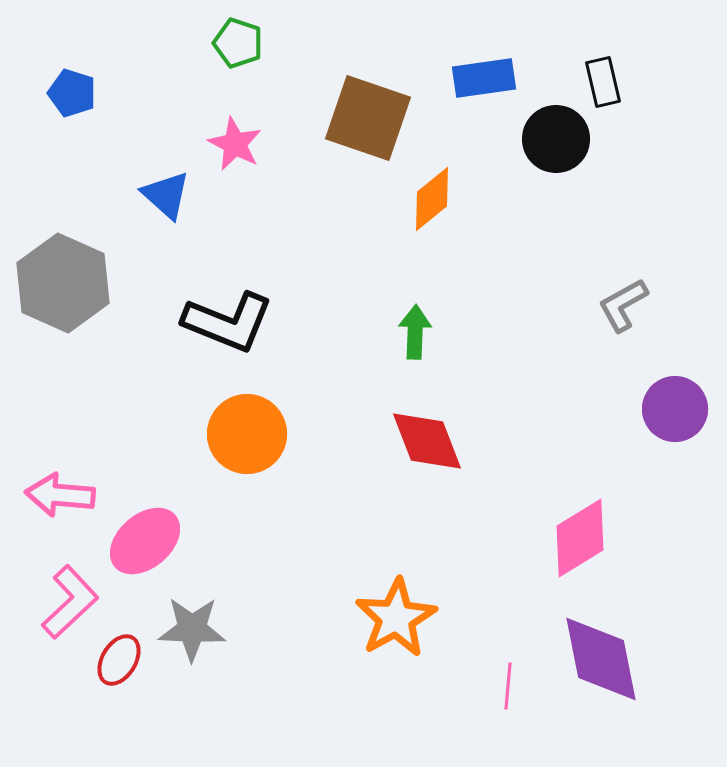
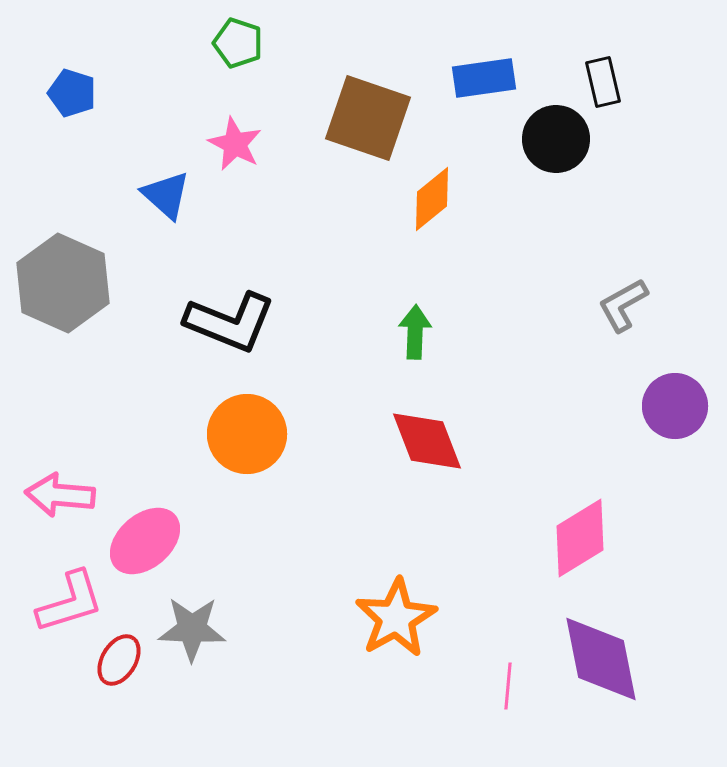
black L-shape: moved 2 px right
purple circle: moved 3 px up
pink L-shape: rotated 26 degrees clockwise
